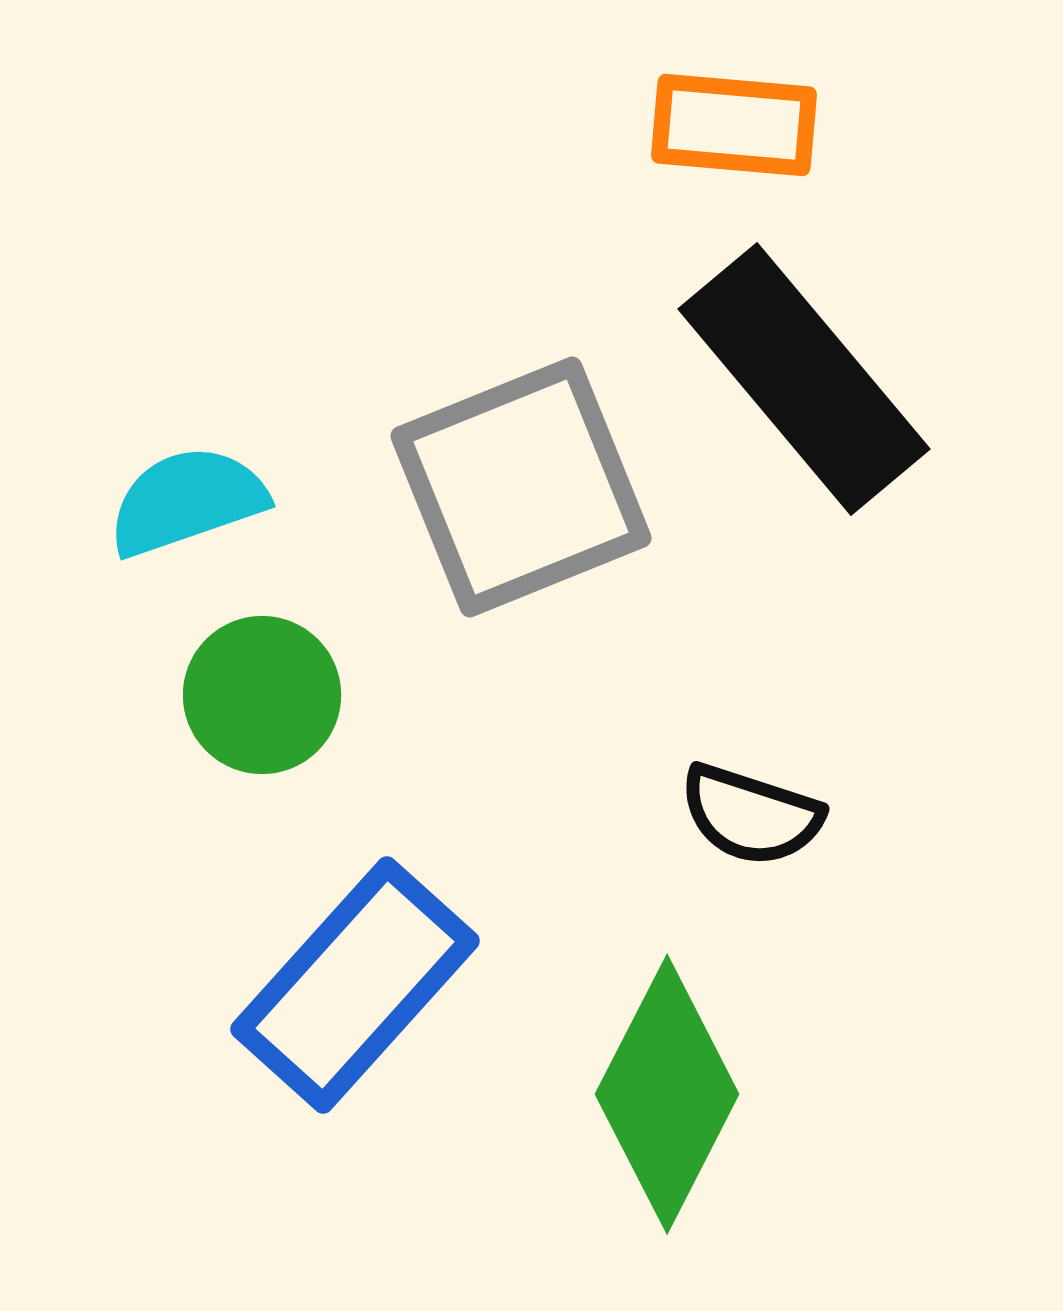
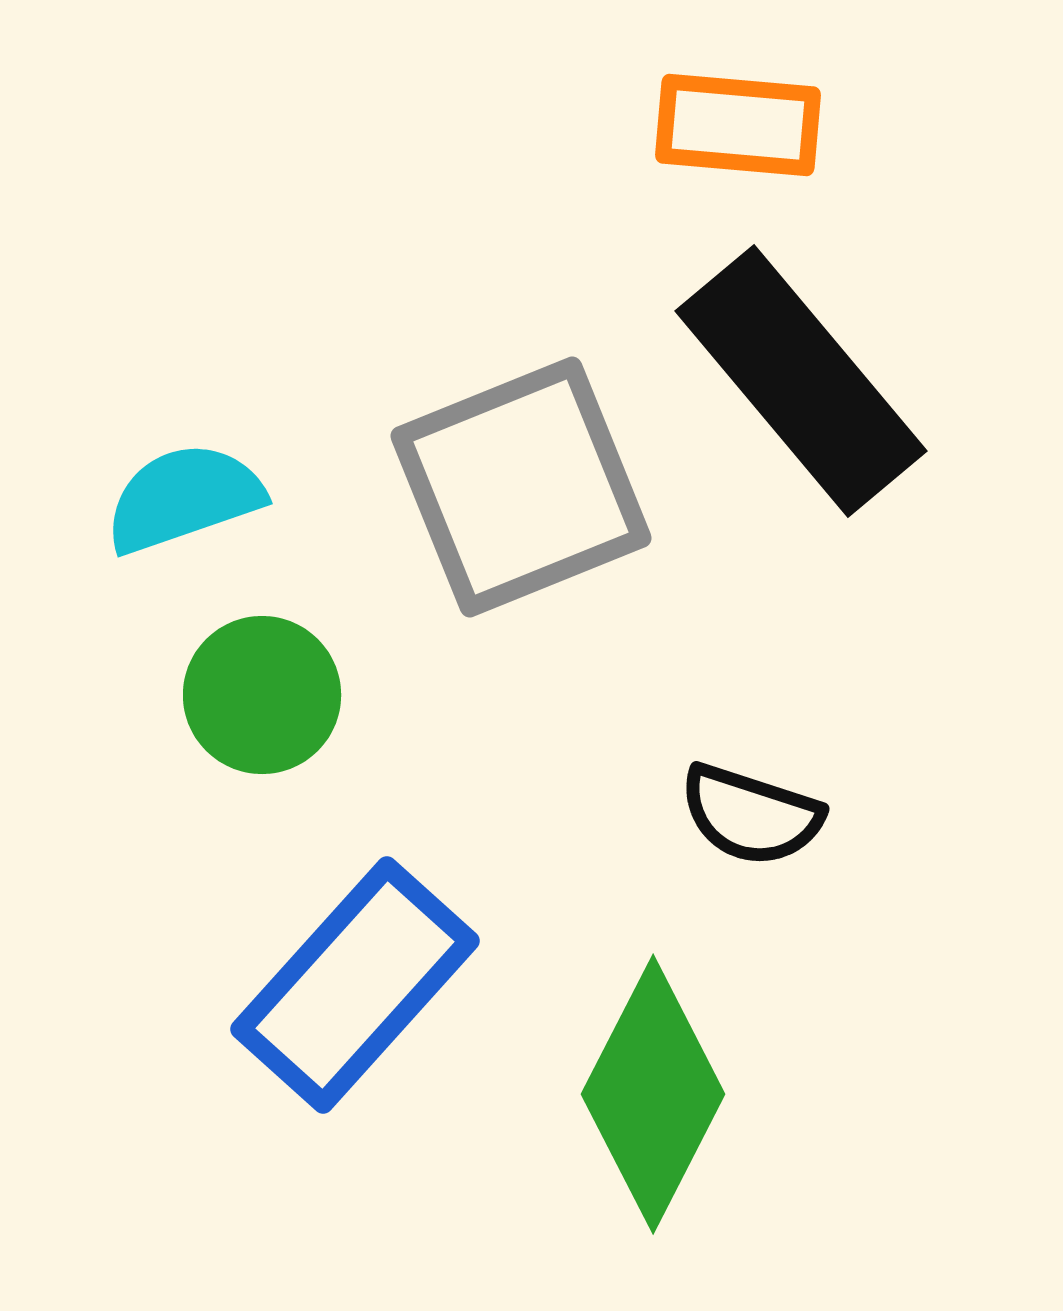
orange rectangle: moved 4 px right
black rectangle: moved 3 px left, 2 px down
cyan semicircle: moved 3 px left, 3 px up
green diamond: moved 14 px left
